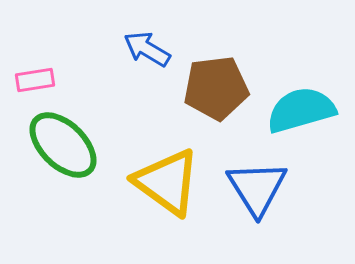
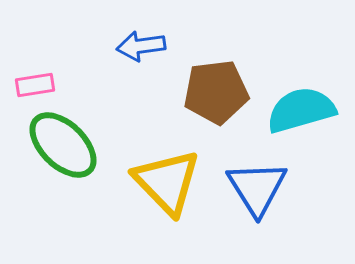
blue arrow: moved 6 px left, 3 px up; rotated 39 degrees counterclockwise
pink rectangle: moved 5 px down
brown pentagon: moved 4 px down
yellow triangle: rotated 10 degrees clockwise
